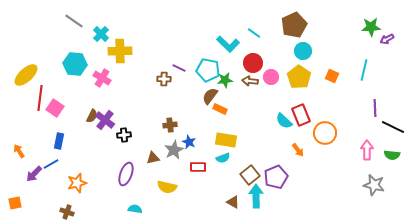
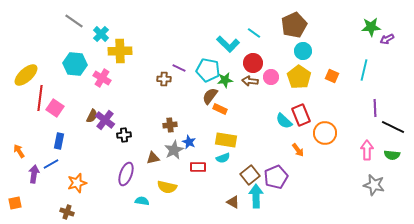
purple arrow at (34, 174): rotated 144 degrees clockwise
cyan semicircle at (135, 209): moved 7 px right, 8 px up
